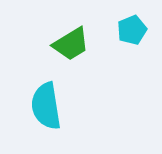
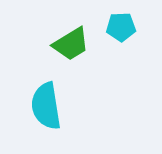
cyan pentagon: moved 11 px left, 3 px up; rotated 20 degrees clockwise
